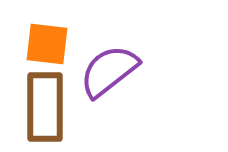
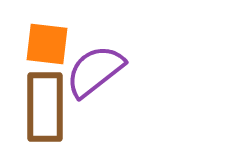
purple semicircle: moved 14 px left
